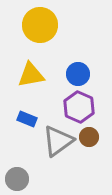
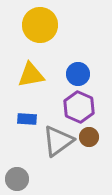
blue rectangle: rotated 18 degrees counterclockwise
